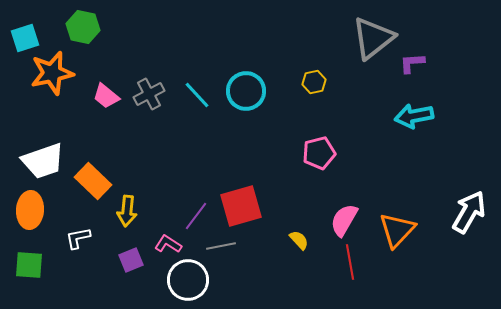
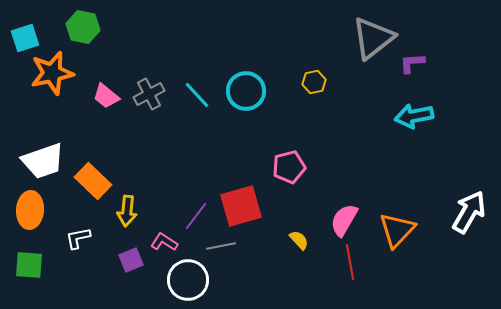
pink pentagon: moved 30 px left, 14 px down
pink L-shape: moved 4 px left, 2 px up
